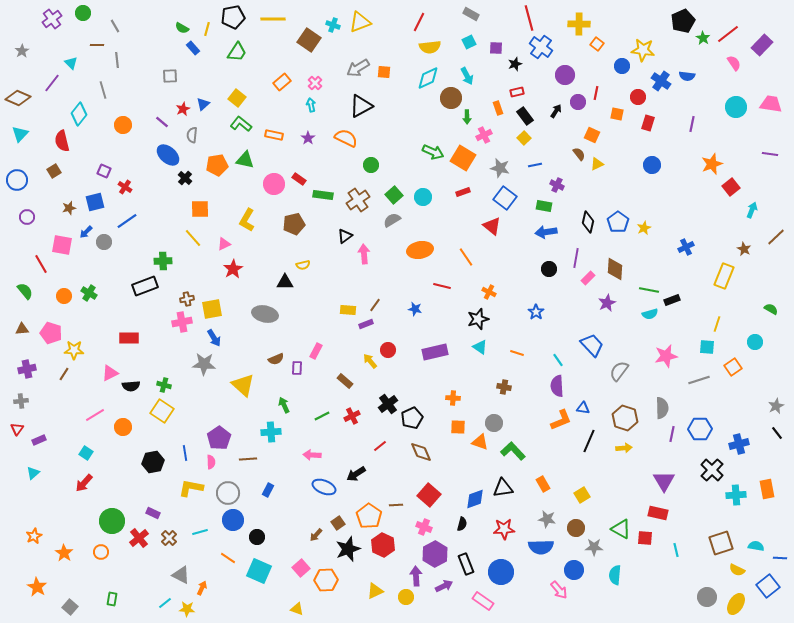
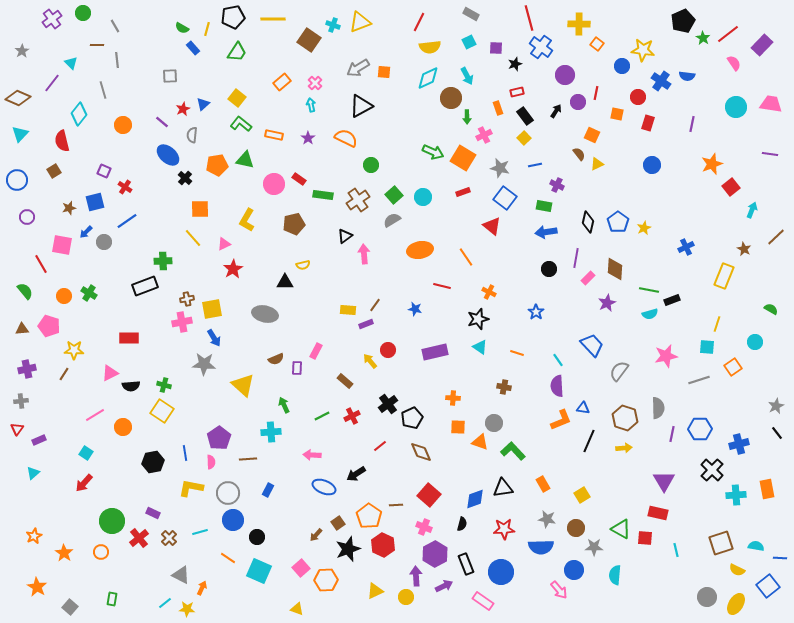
pink pentagon at (51, 333): moved 2 px left, 7 px up
gray semicircle at (662, 408): moved 4 px left
